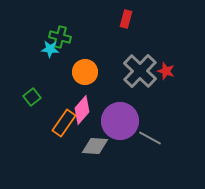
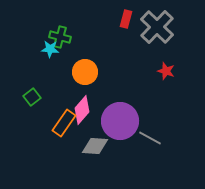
gray cross: moved 17 px right, 44 px up
